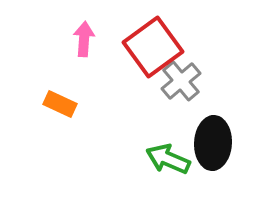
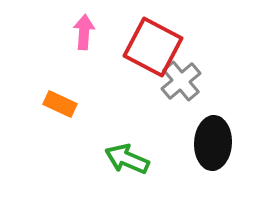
pink arrow: moved 7 px up
red square: rotated 26 degrees counterclockwise
green arrow: moved 41 px left
